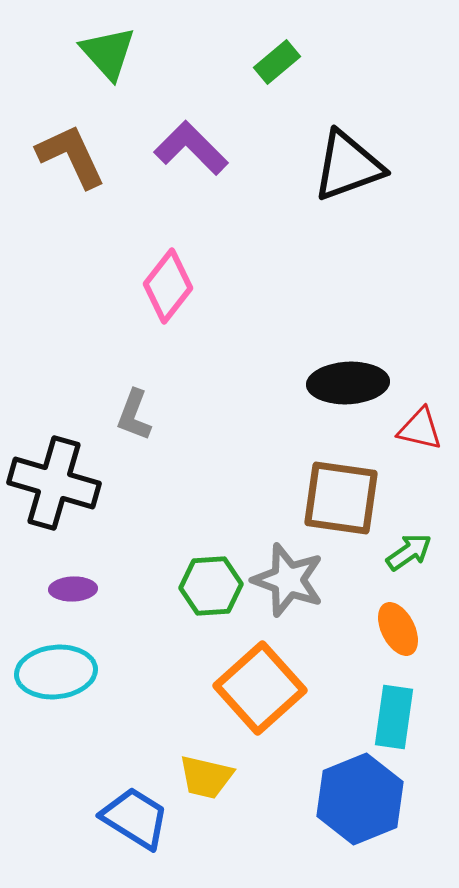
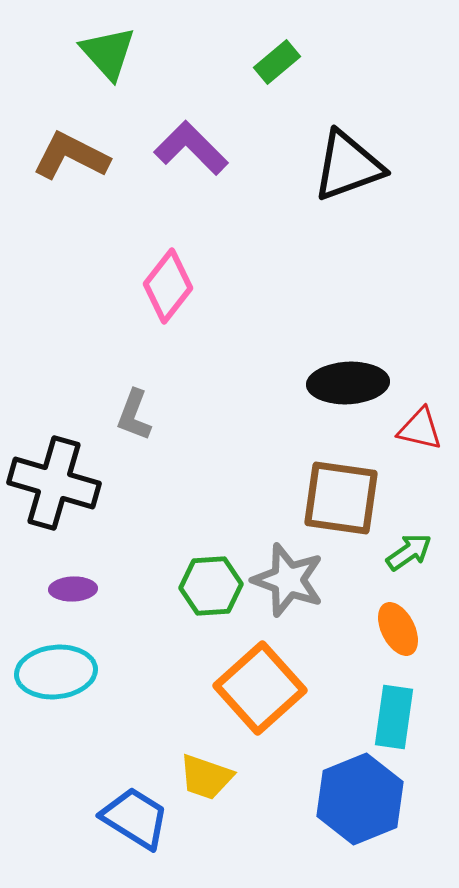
brown L-shape: rotated 38 degrees counterclockwise
yellow trapezoid: rotated 6 degrees clockwise
